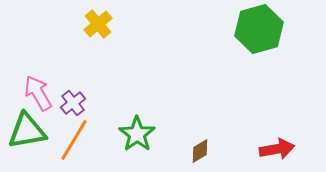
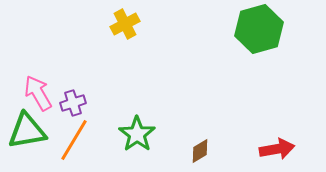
yellow cross: moved 27 px right; rotated 12 degrees clockwise
purple cross: rotated 20 degrees clockwise
